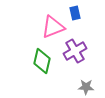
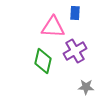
blue rectangle: rotated 16 degrees clockwise
pink triangle: rotated 25 degrees clockwise
green diamond: moved 1 px right
